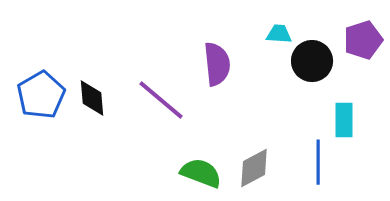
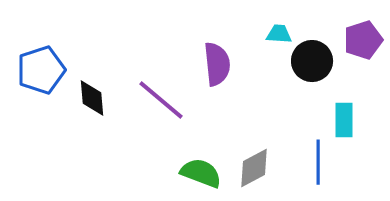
blue pentagon: moved 25 px up; rotated 12 degrees clockwise
